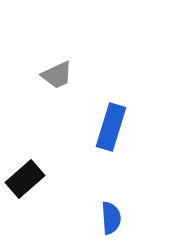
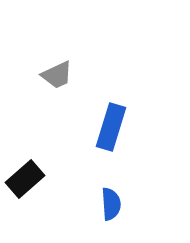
blue semicircle: moved 14 px up
